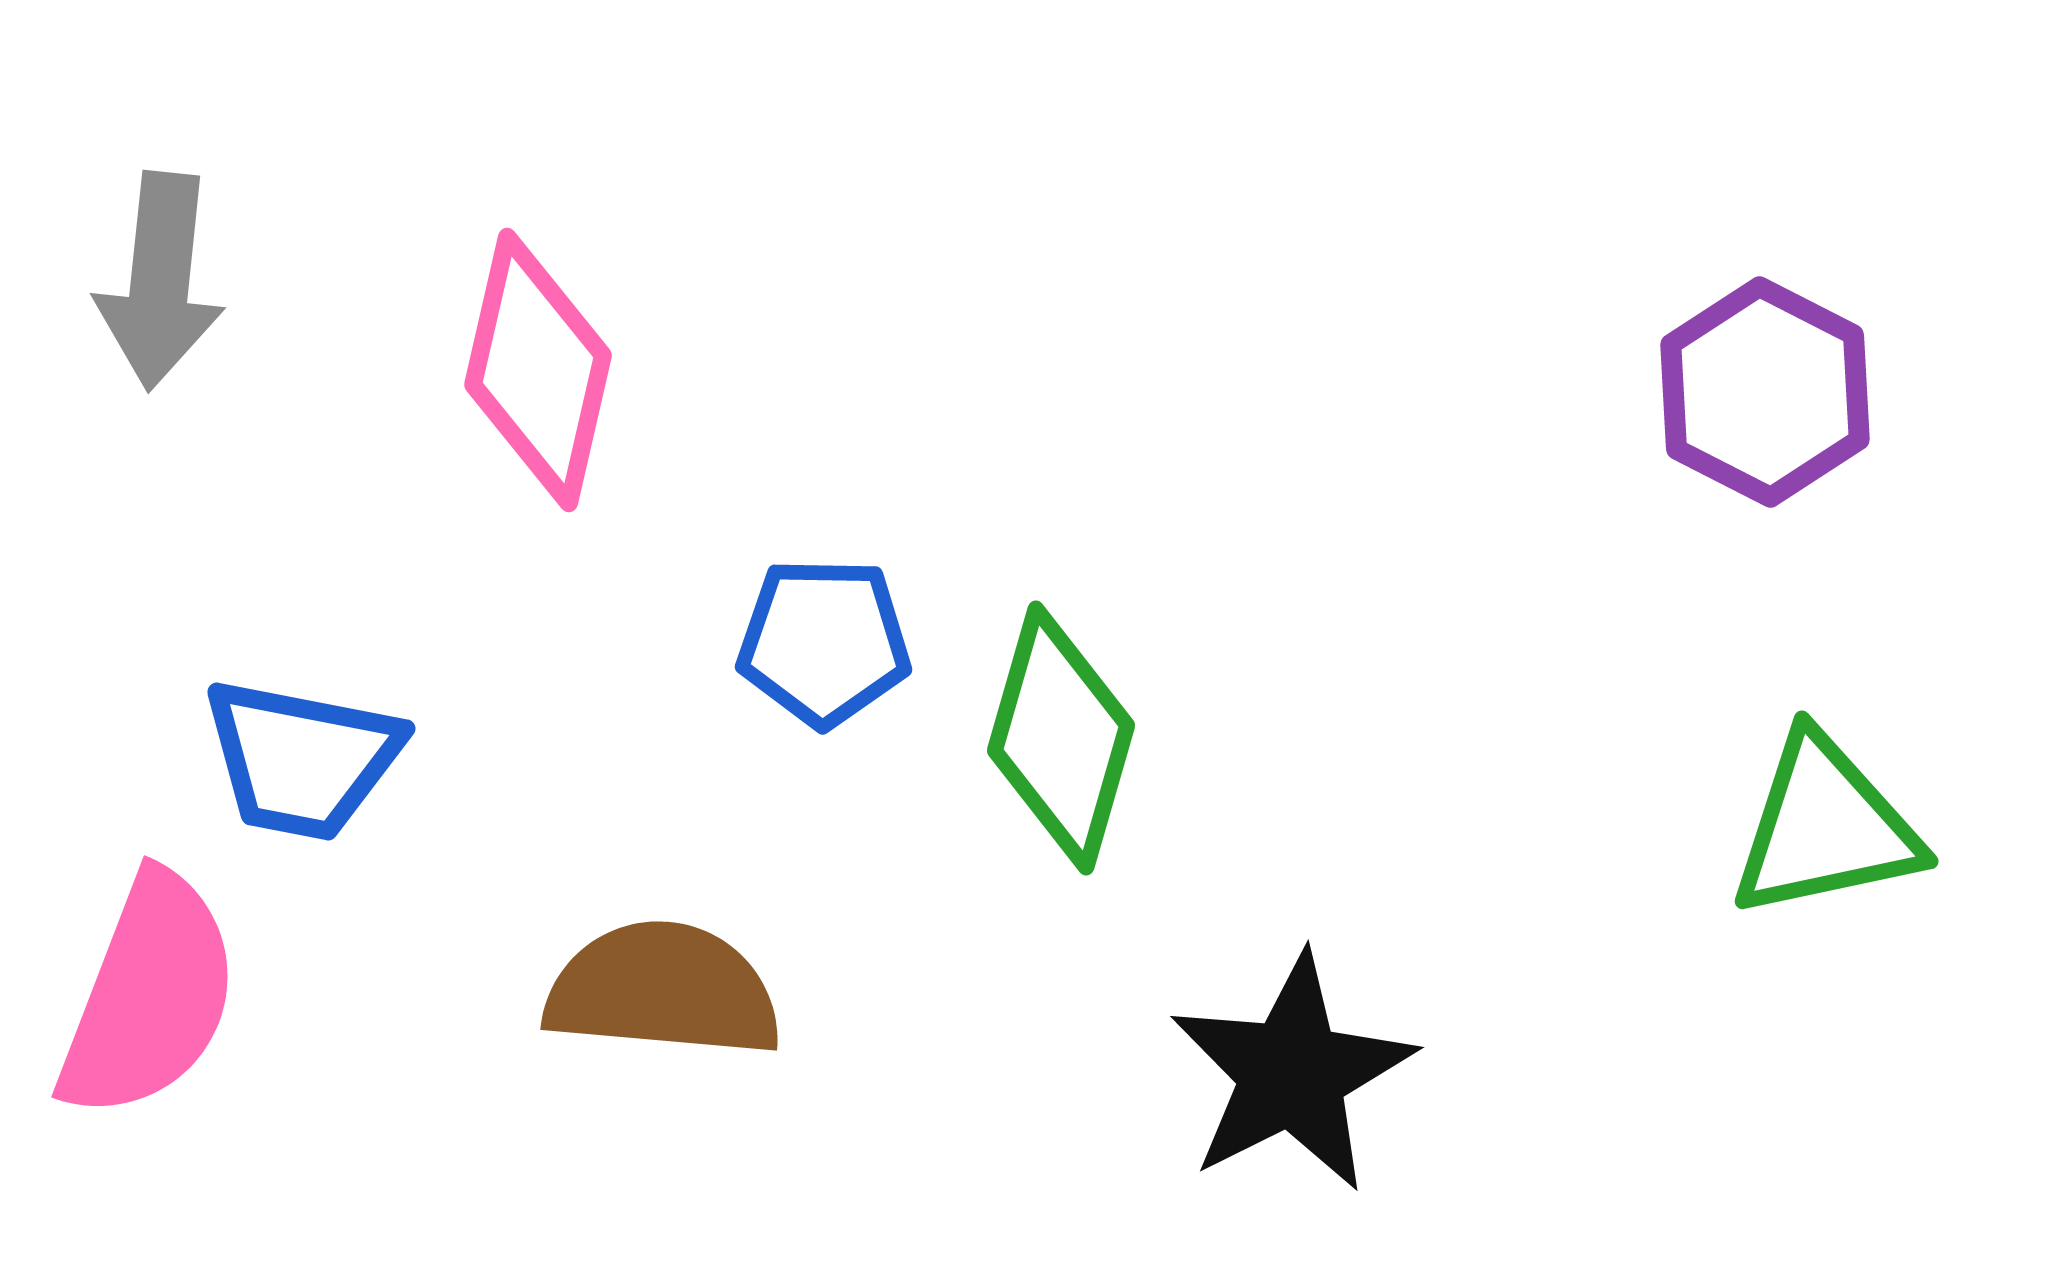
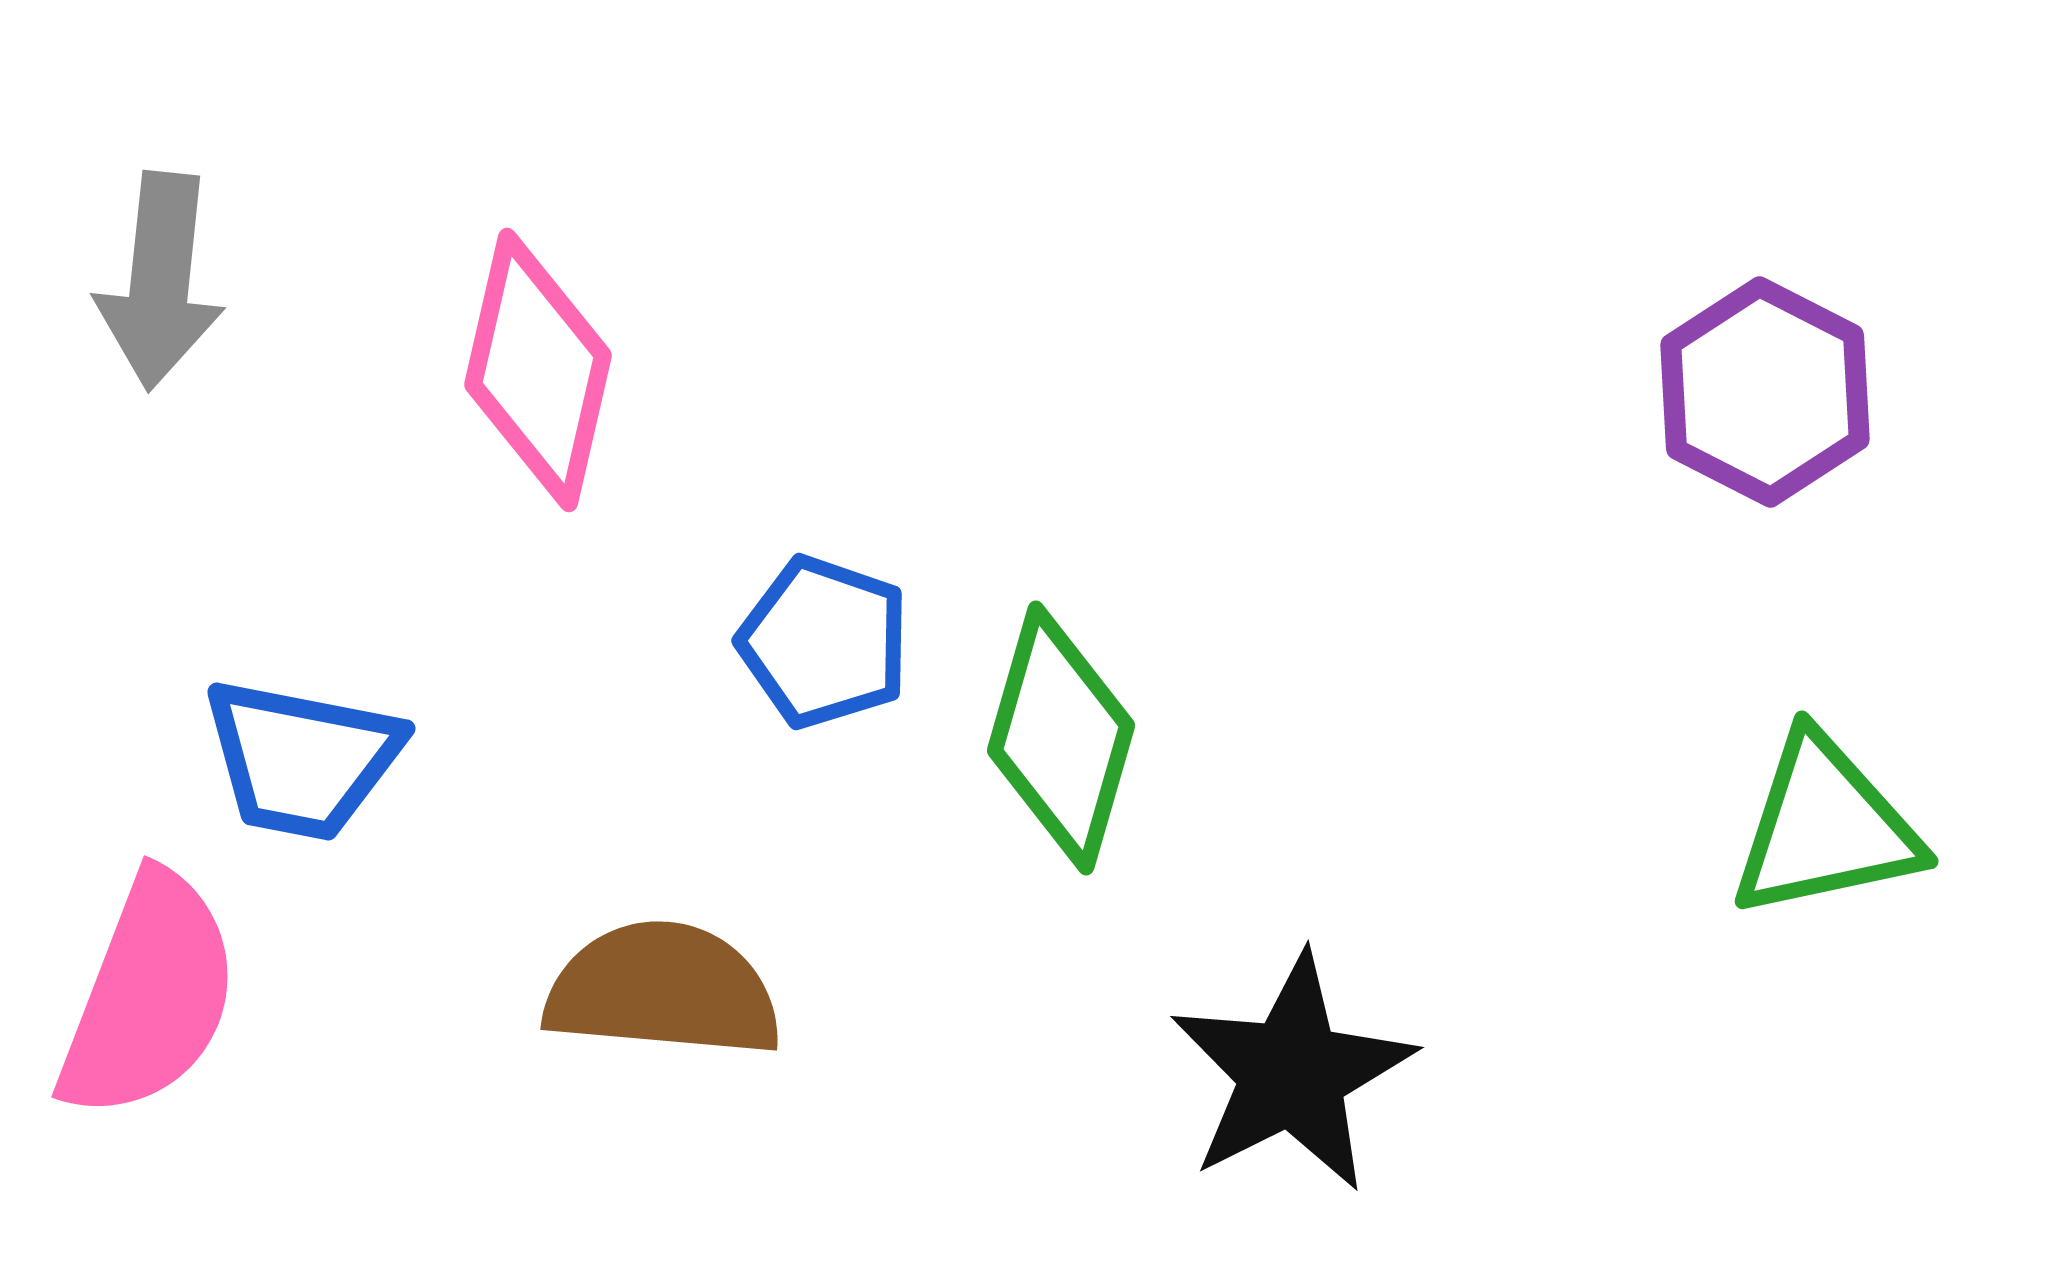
blue pentagon: rotated 18 degrees clockwise
